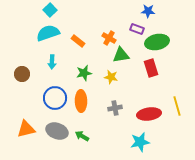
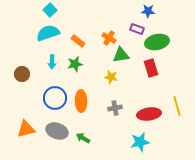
green star: moved 9 px left, 9 px up
green arrow: moved 1 px right, 2 px down
